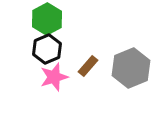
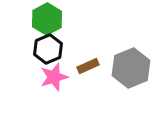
black hexagon: moved 1 px right
brown rectangle: rotated 25 degrees clockwise
